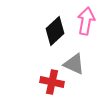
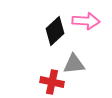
pink arrow: rotated 84 degrees clockwise
gray triangle: rotated 30 degrees counterclockwise
